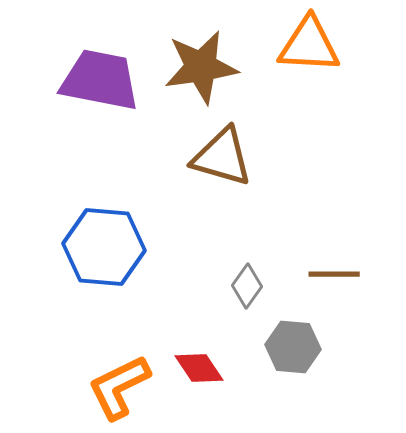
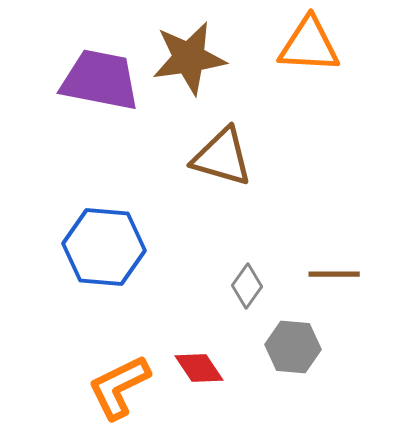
brown star: moved 12 px left, 9 px up
